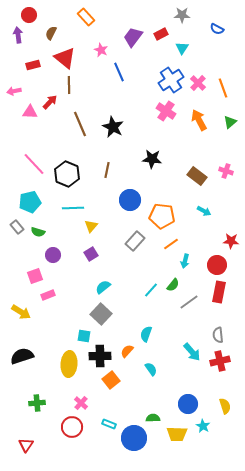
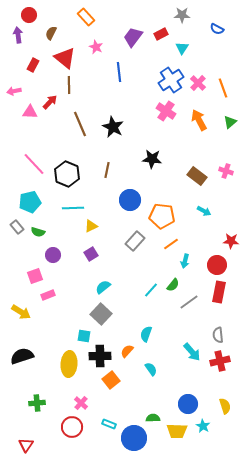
pink star at (101, 50): moved 5 px left, 3 px up
red rectangle at (33, 65): rotated 48 degrees counterclockwise
blue line at (119, 72): rotated 18 degrees clockwise
yellow triangle at (91, 226): rotated 24 degrees clockwise
yellow trapezoid at (177, 434): moved 3 px up
